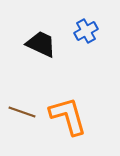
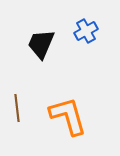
black trapezoid: rotated 92 degrees counterclockwise
brown line: moved 5 px left, 4 px up; rotated 64 degrees clockwise
